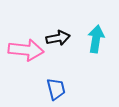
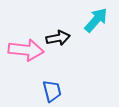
cyan arrow: moved 19 px up; rotated 32 degrees clockwise
blue trapezoid: moved 4 px left, 2 px down
